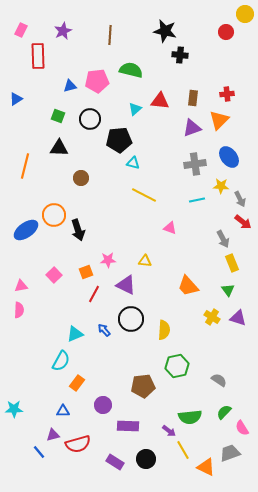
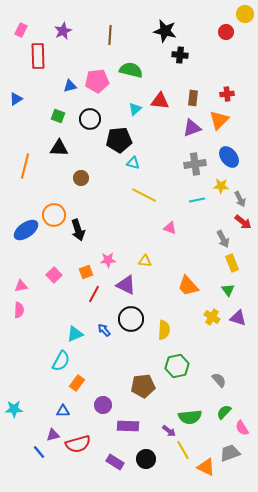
gray semicircle at (219, 380): rotated 14 degrees clockwise
